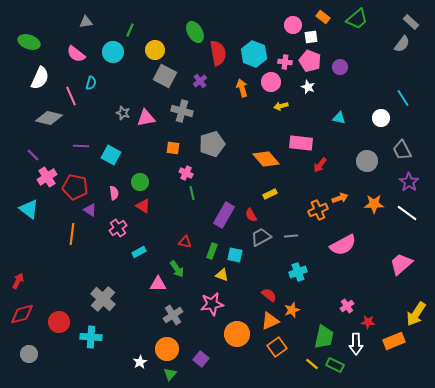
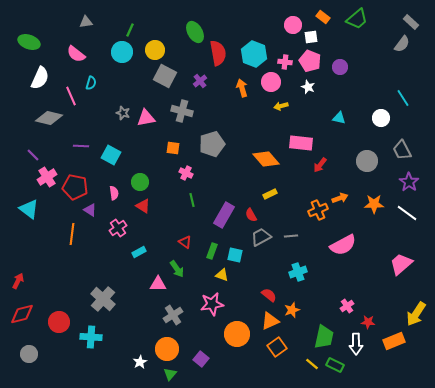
cyan circle at (113, 52): moved 9 px right
green line at (192, 193): moved 7 px down
red triangle at (185, 242): rotated 24 degrees clockwise
